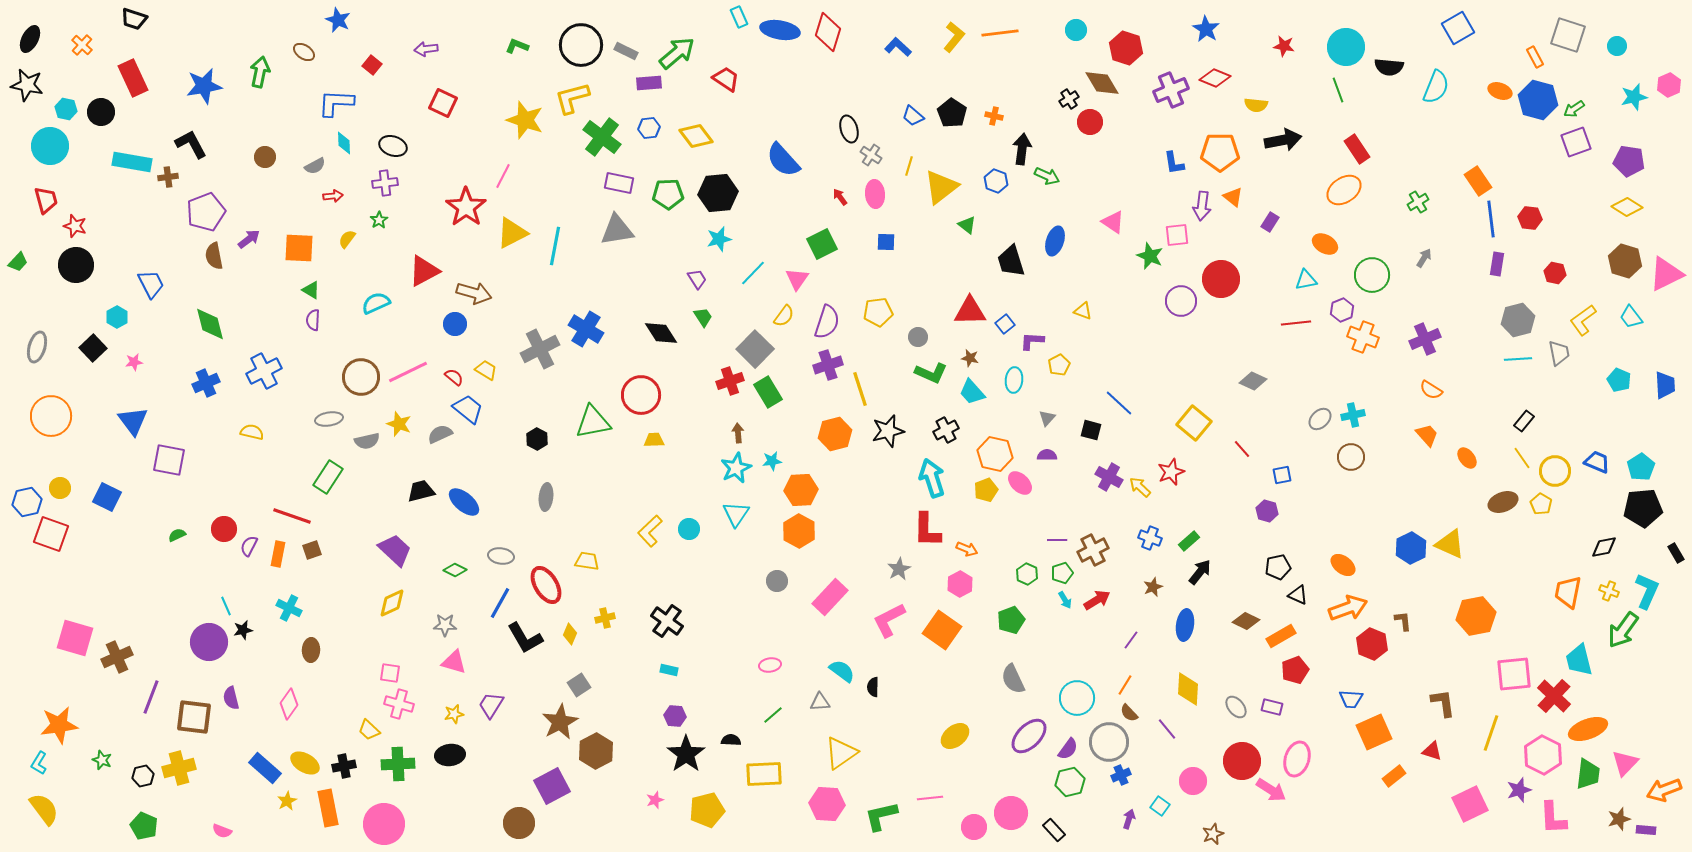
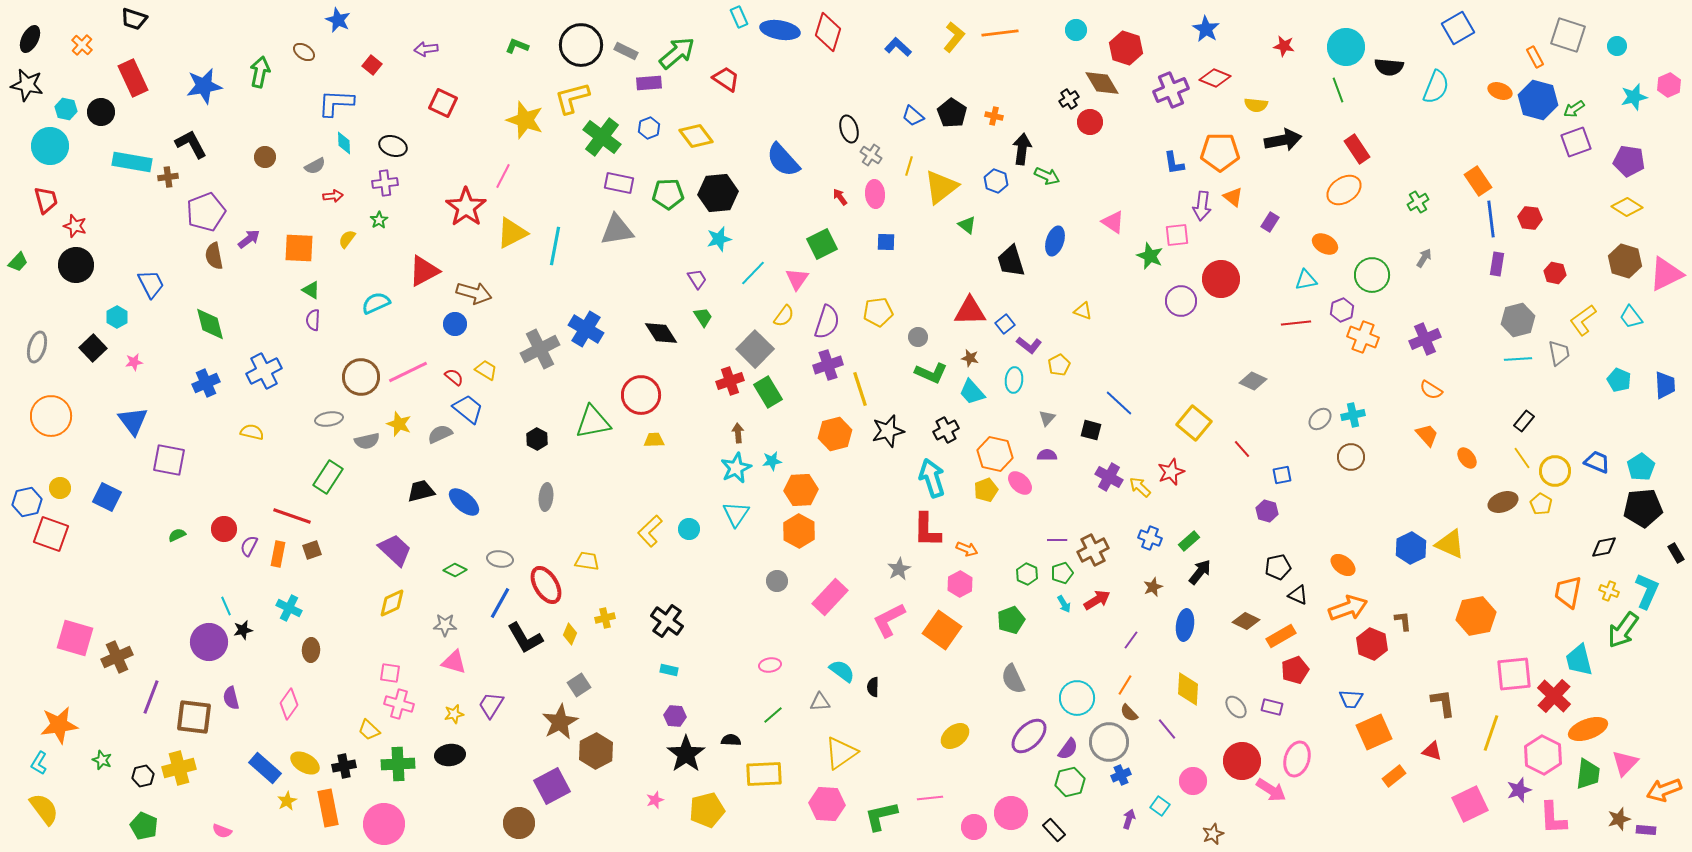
blue hexagon at (649, 128): rotated 15 degrees counterclockwise
purple L-shape at (1032, 341): moved 3 px left, 4 px down; rotated 145 degrees counterclockwise
gray ellipse at (501, 556): moved 1 px left, 3 px down
cyan arrow at (1065, 600): moved 1 px left, 4 px down
